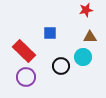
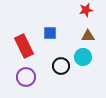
brown triangle: moved 2 px left, 1 px up
red rectangle: moved 5 px up; rotated 20 degrees clockwise
